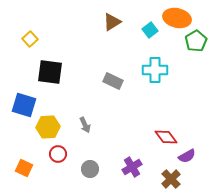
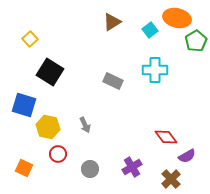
black square: rotated 24 degrees clockwise
yellow hexagon: rotated 15 degrees clockwise
